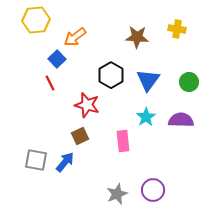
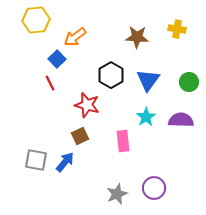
purple circle: moved 1 px right, 2 px up
